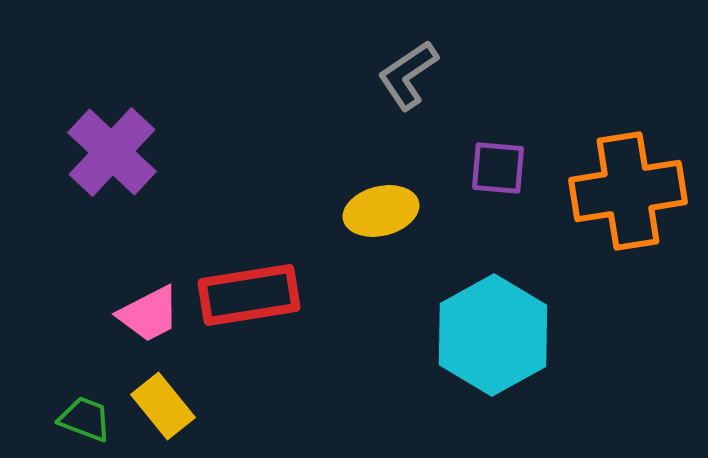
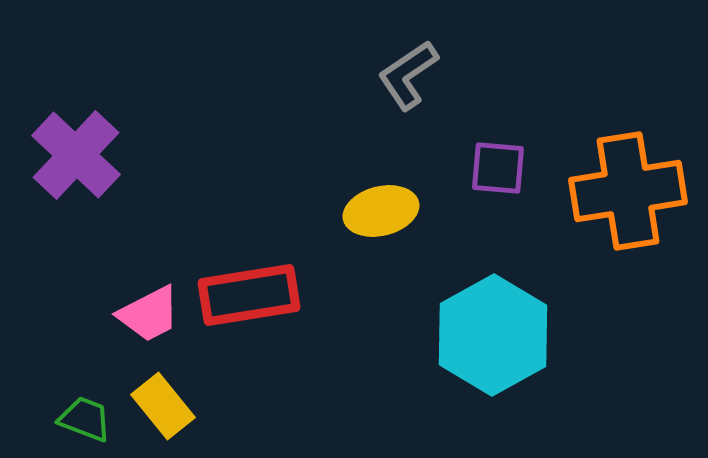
purple cross: moved 36 px left, 3 px down
